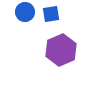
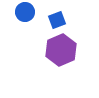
blue square: moved 6 px right, 6 px down; rotated 12 degrees counterclockwise
